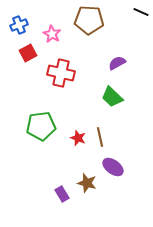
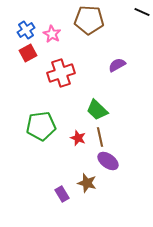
black line: moved 1 px right
blue cross: moved 7 px right, 5 px down; rotated 12 degrees counterclockwise
purple semicircle: moved 2 px down
red cross: rotated 32 degrees counterclockwise
green trapezoid: moved 15 px left, 13 px down
purple ellipse: moved 5 px left, 6 px up
